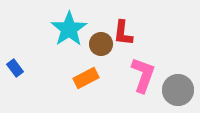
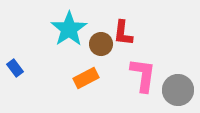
pink L-shape: rotated 12 degrees counterclockwise
